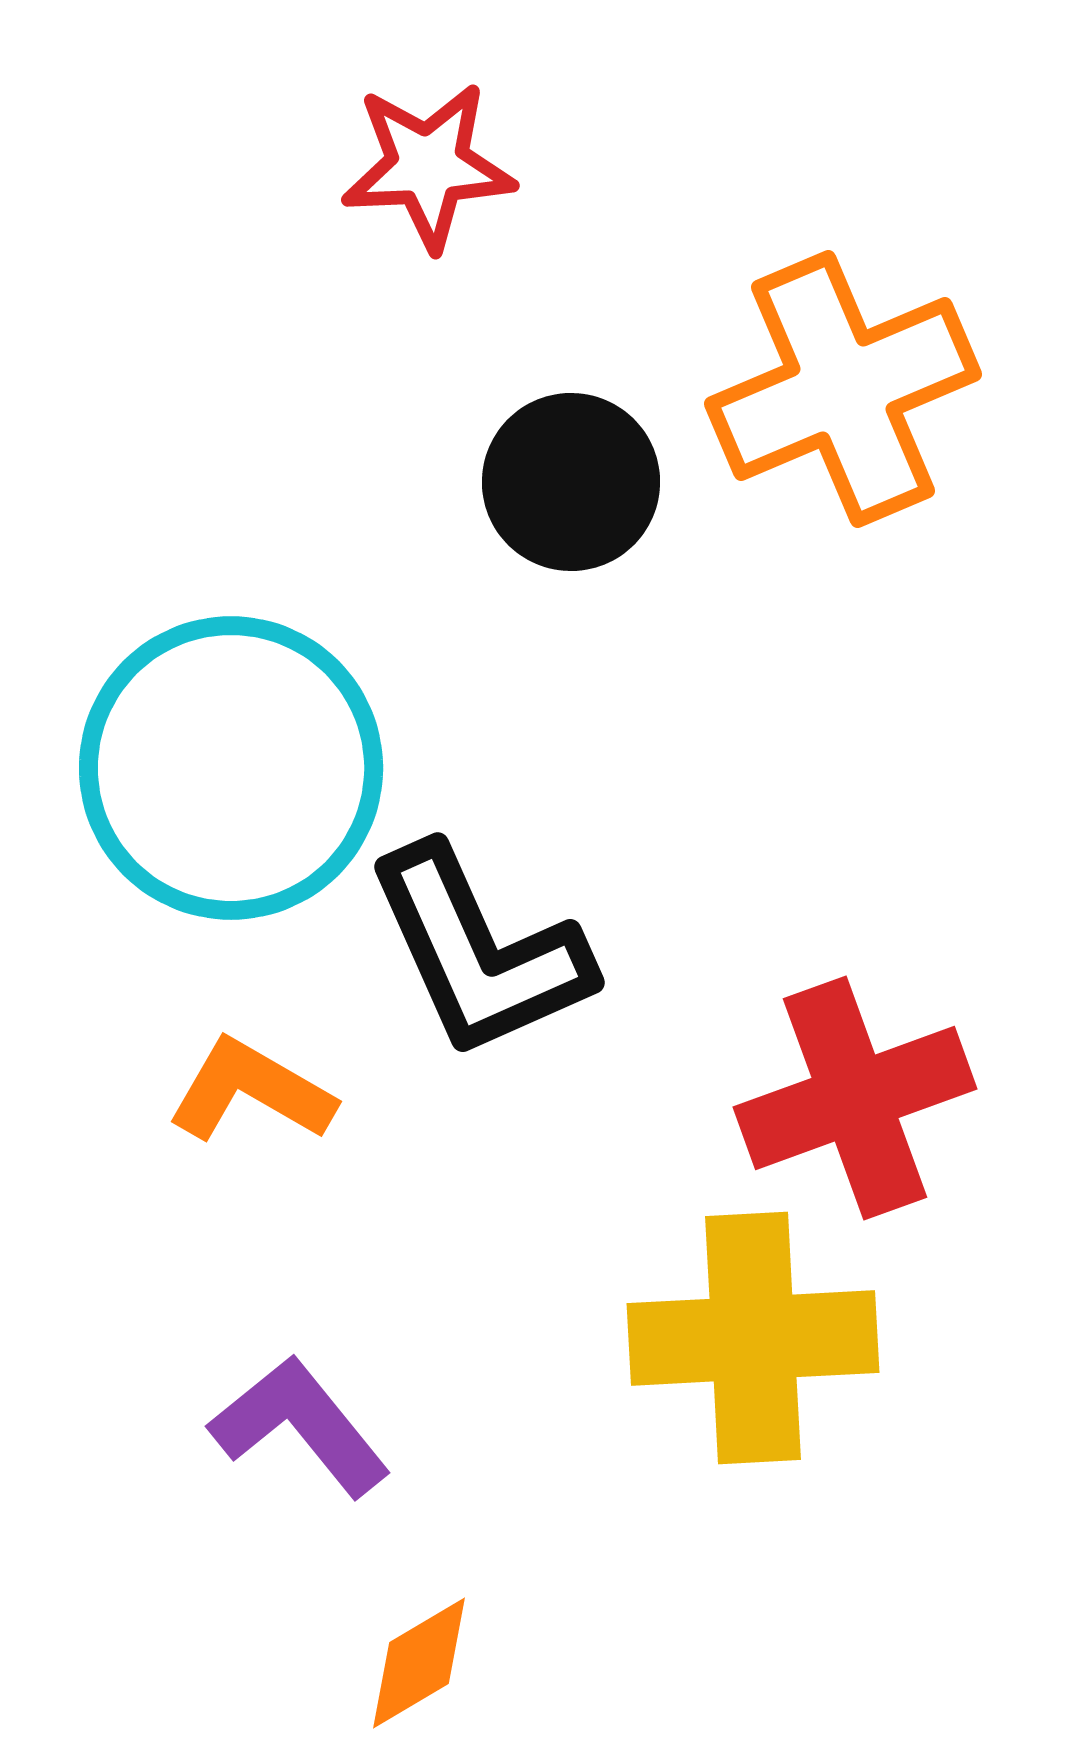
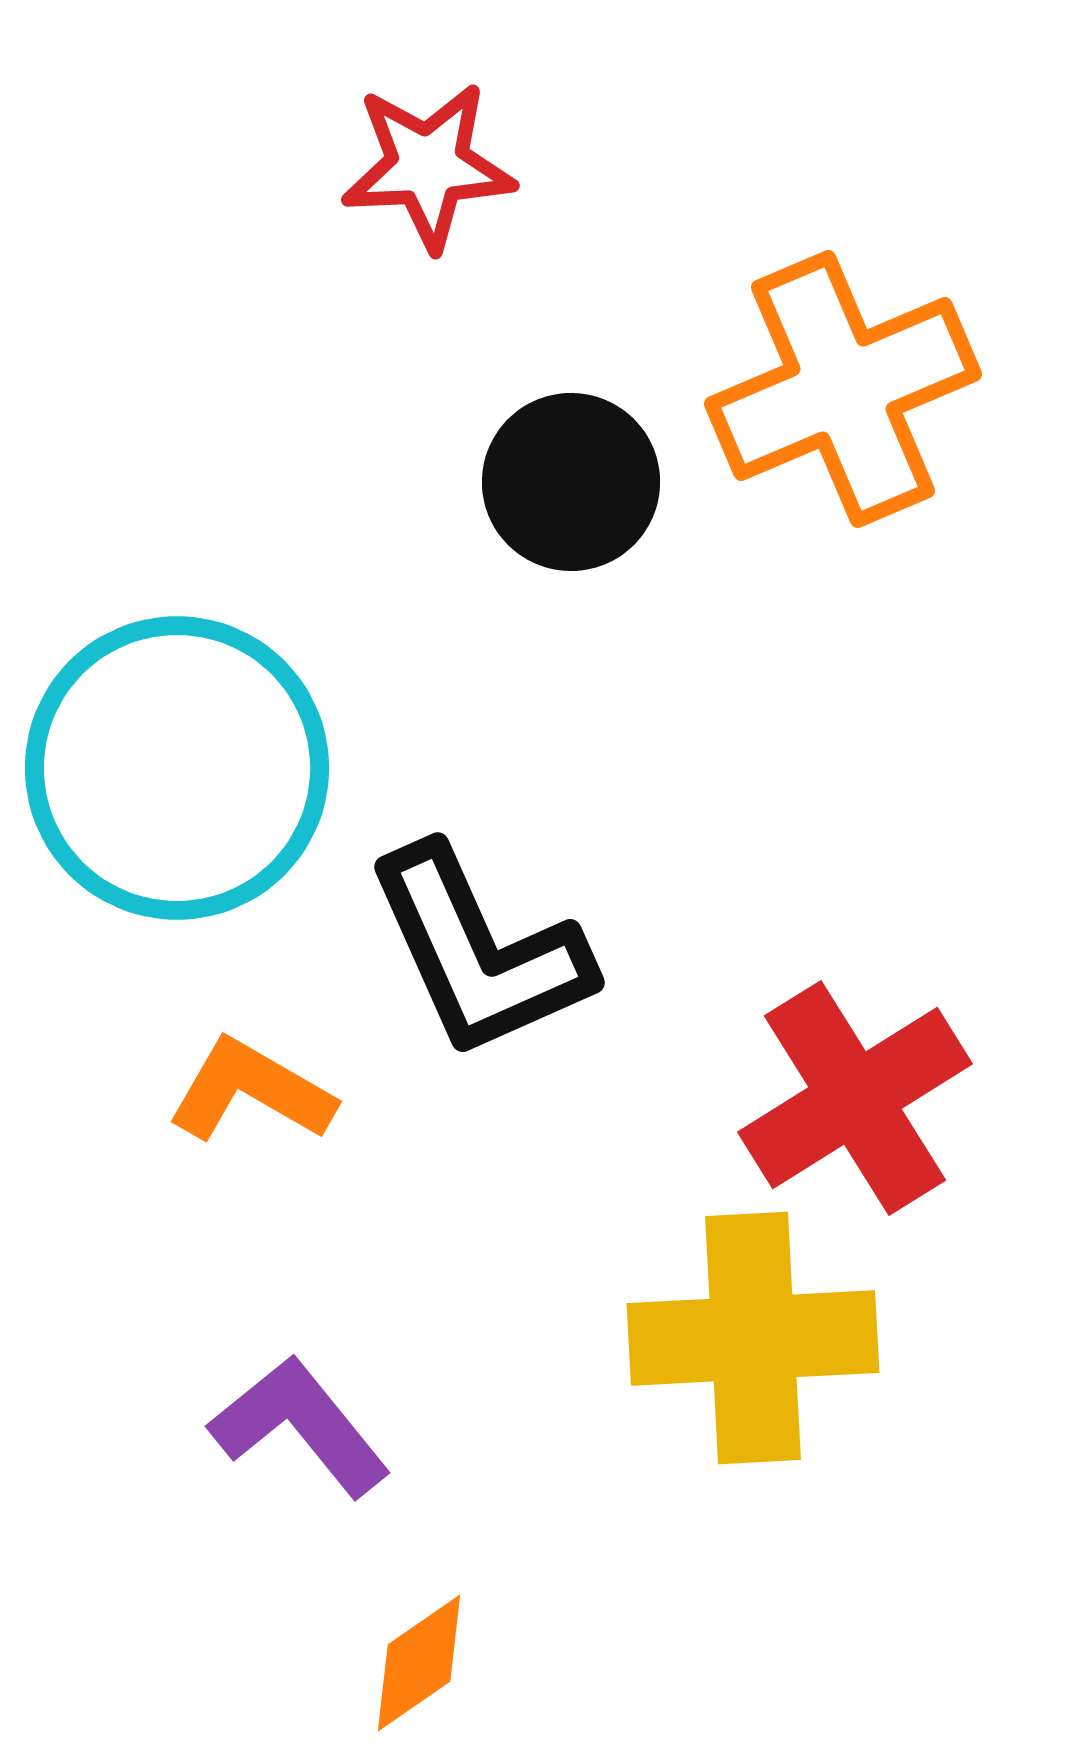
cyan circle: moved 54 px left
red cross: rotated 12 degrees counterclockwise
orange diamond: rotated 4 degrees counterclockwise
